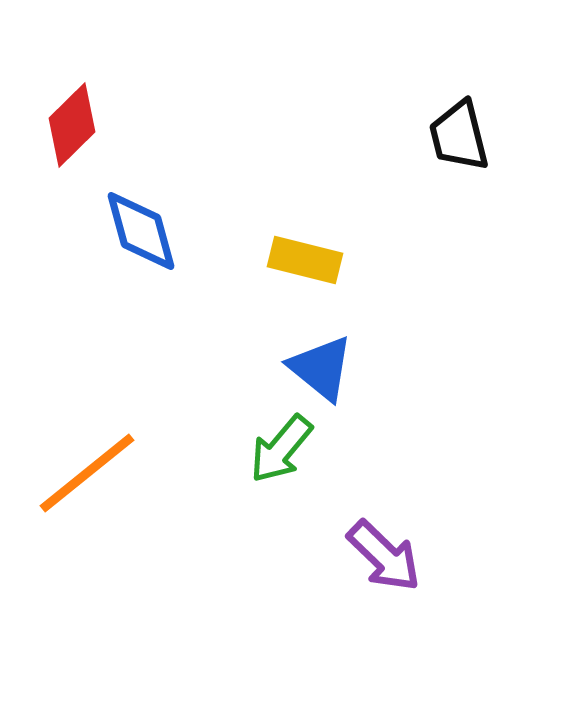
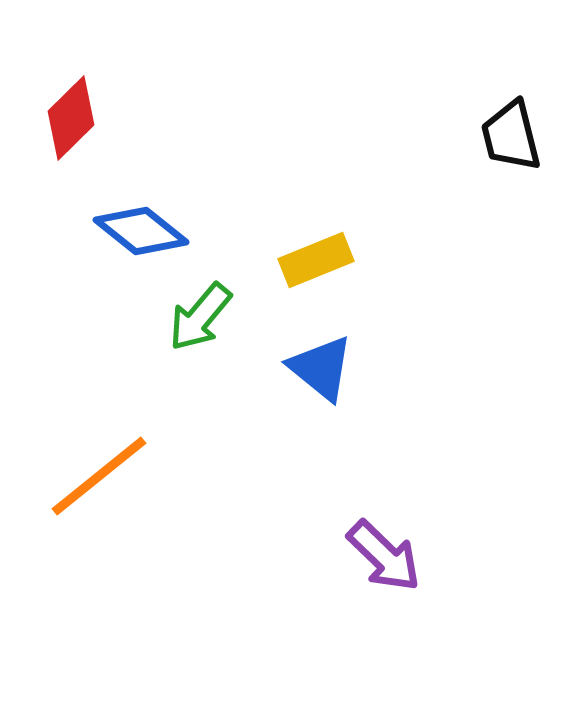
red diamond: moved 1 px left, 7 px up
black trapezoid: moved 52 px right
blue diamond: rotated 36 degrees counterclockwise
yellow rectangle: moved 11 px right; rotated 36 degrees counterclockwise
green arrow: moved 81 px left, 132 px up
orange line: moved 12 px right, 3 px down
